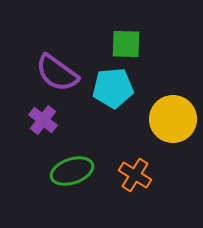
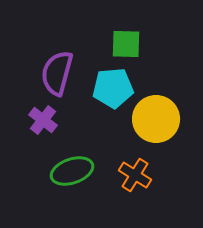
purple semicircle: rotated 69 degrees clockwise
yellow circle: moved 17 px left
